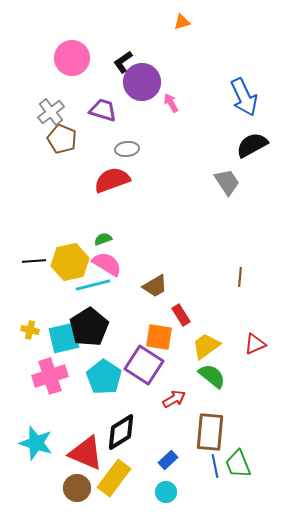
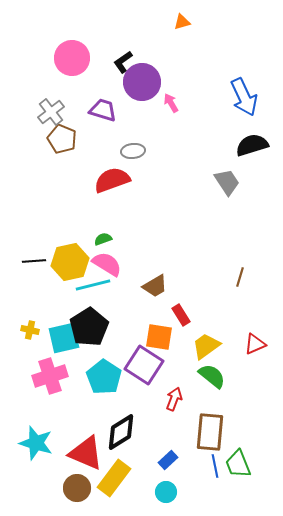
black semicircle at (252, 145): rotated 12 degrees clockwise
gray ellipse at (127, 149): moved 6 px right, 2 px down
brown line at (240, 277): rotated 12 degrees clockwise
red arrow at (174, 399): rotated 40 degrees counterclockwise
